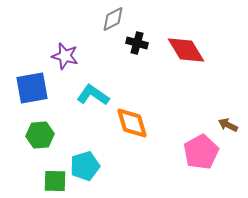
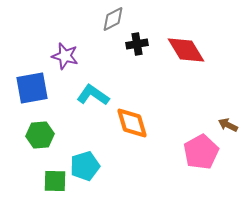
black cross: moved 1 px down; rotated 25 degrees counterclockwise
